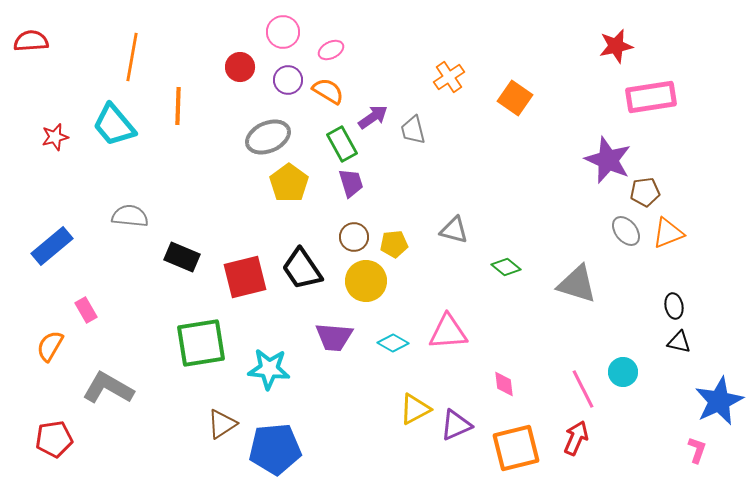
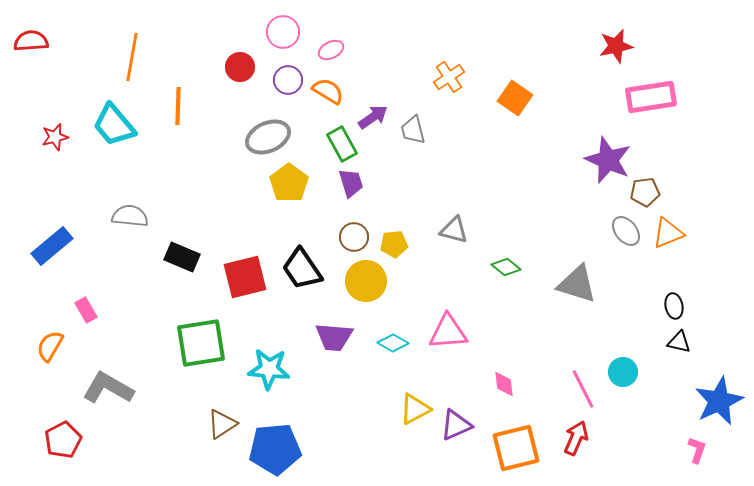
red pentagon at (54, 439): moved 9 px right, 1 px down; rotated 18 degrees counterclockwise
